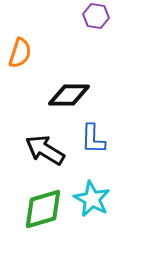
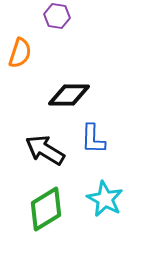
purple hexagon: moved 39 px left
cyan star: moved 13 px right
green diamond: moved 3 px right; rotated 15 degrees counterclockwise
